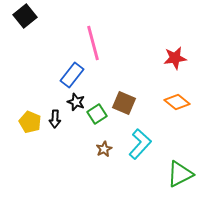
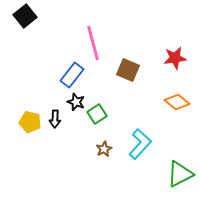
brown square: moved 4 px right, 33 px up
yellow pentagon: rotated 10 degrees counterclockwise
